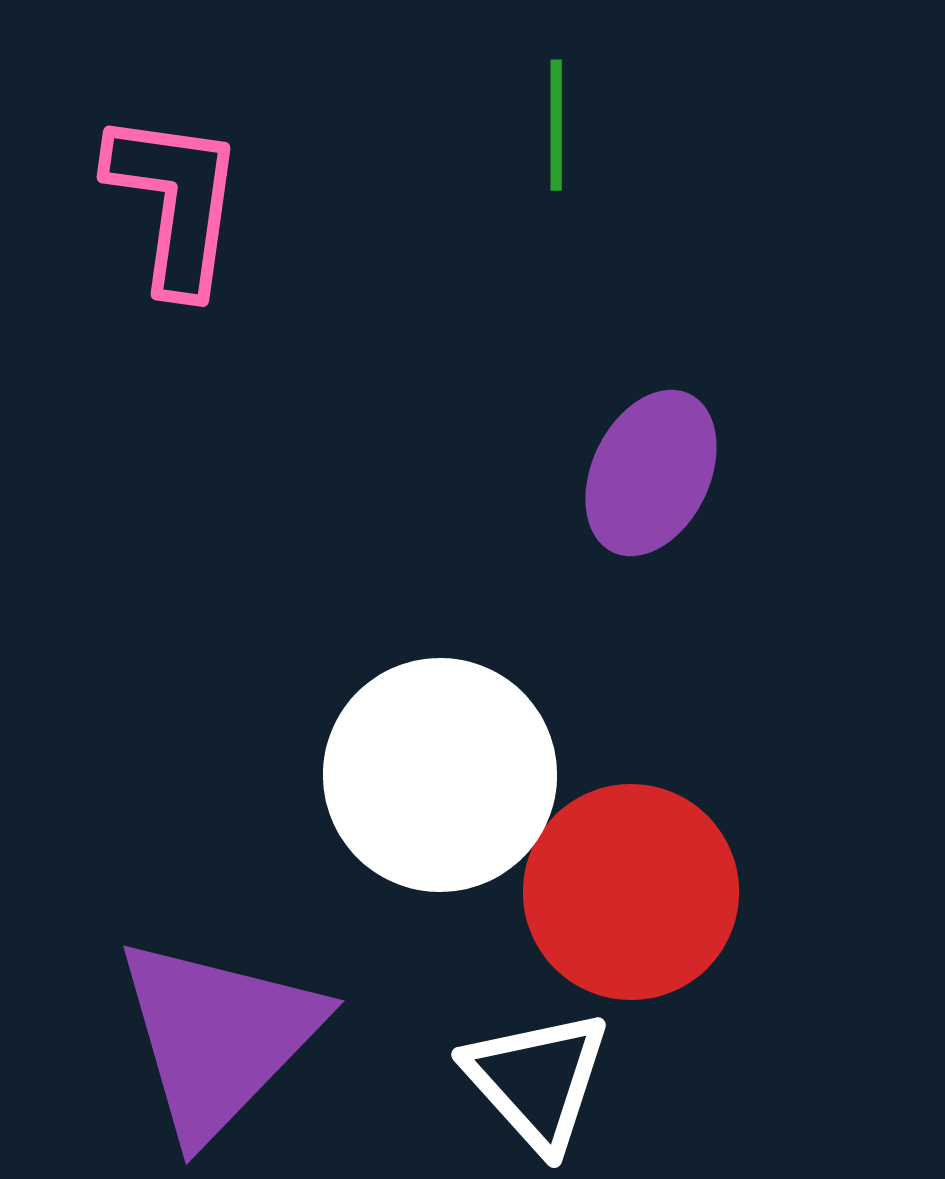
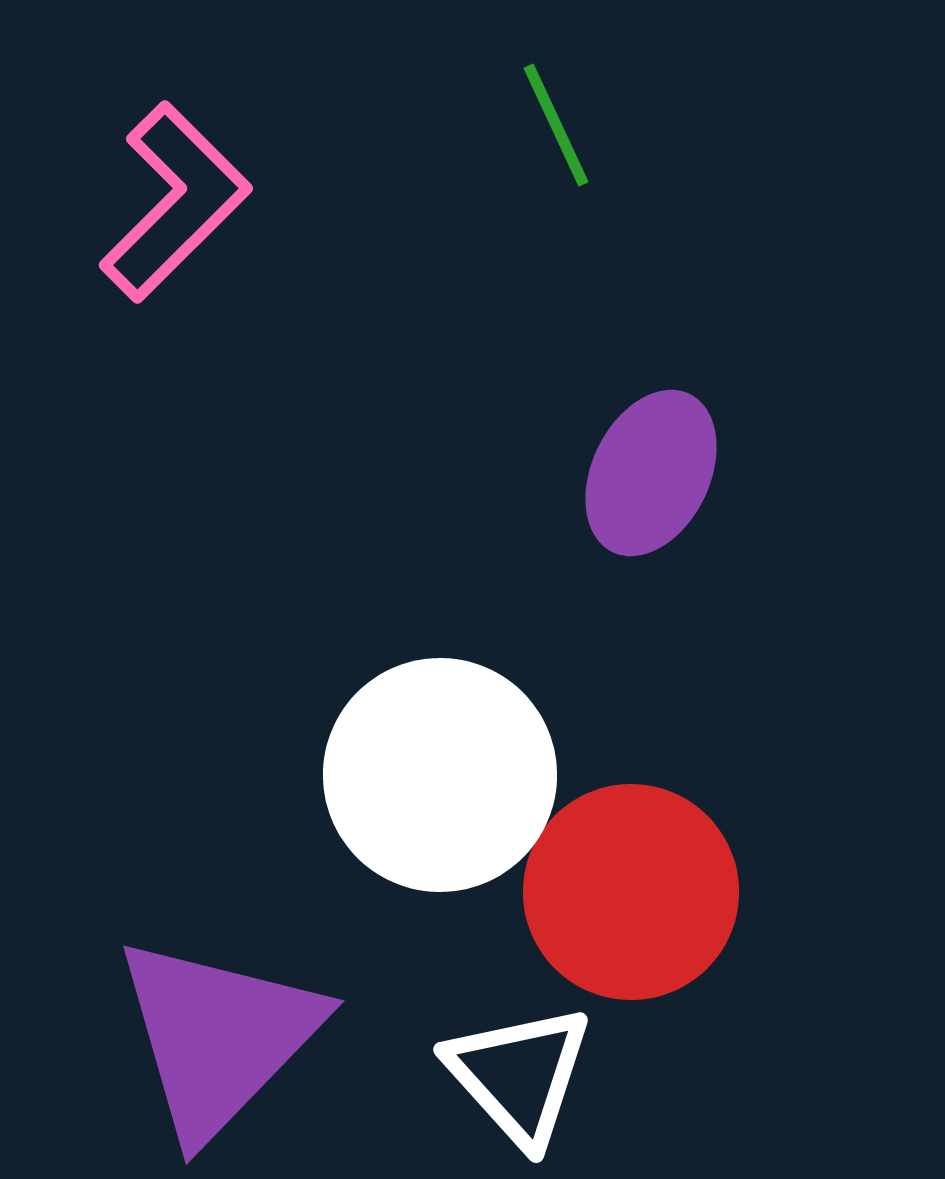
green line: rotated 25 degrees counterclockwise
pink L-shape: rotated 37 degrees clockwise
white triangle: moved 18 px left, 5 px up
